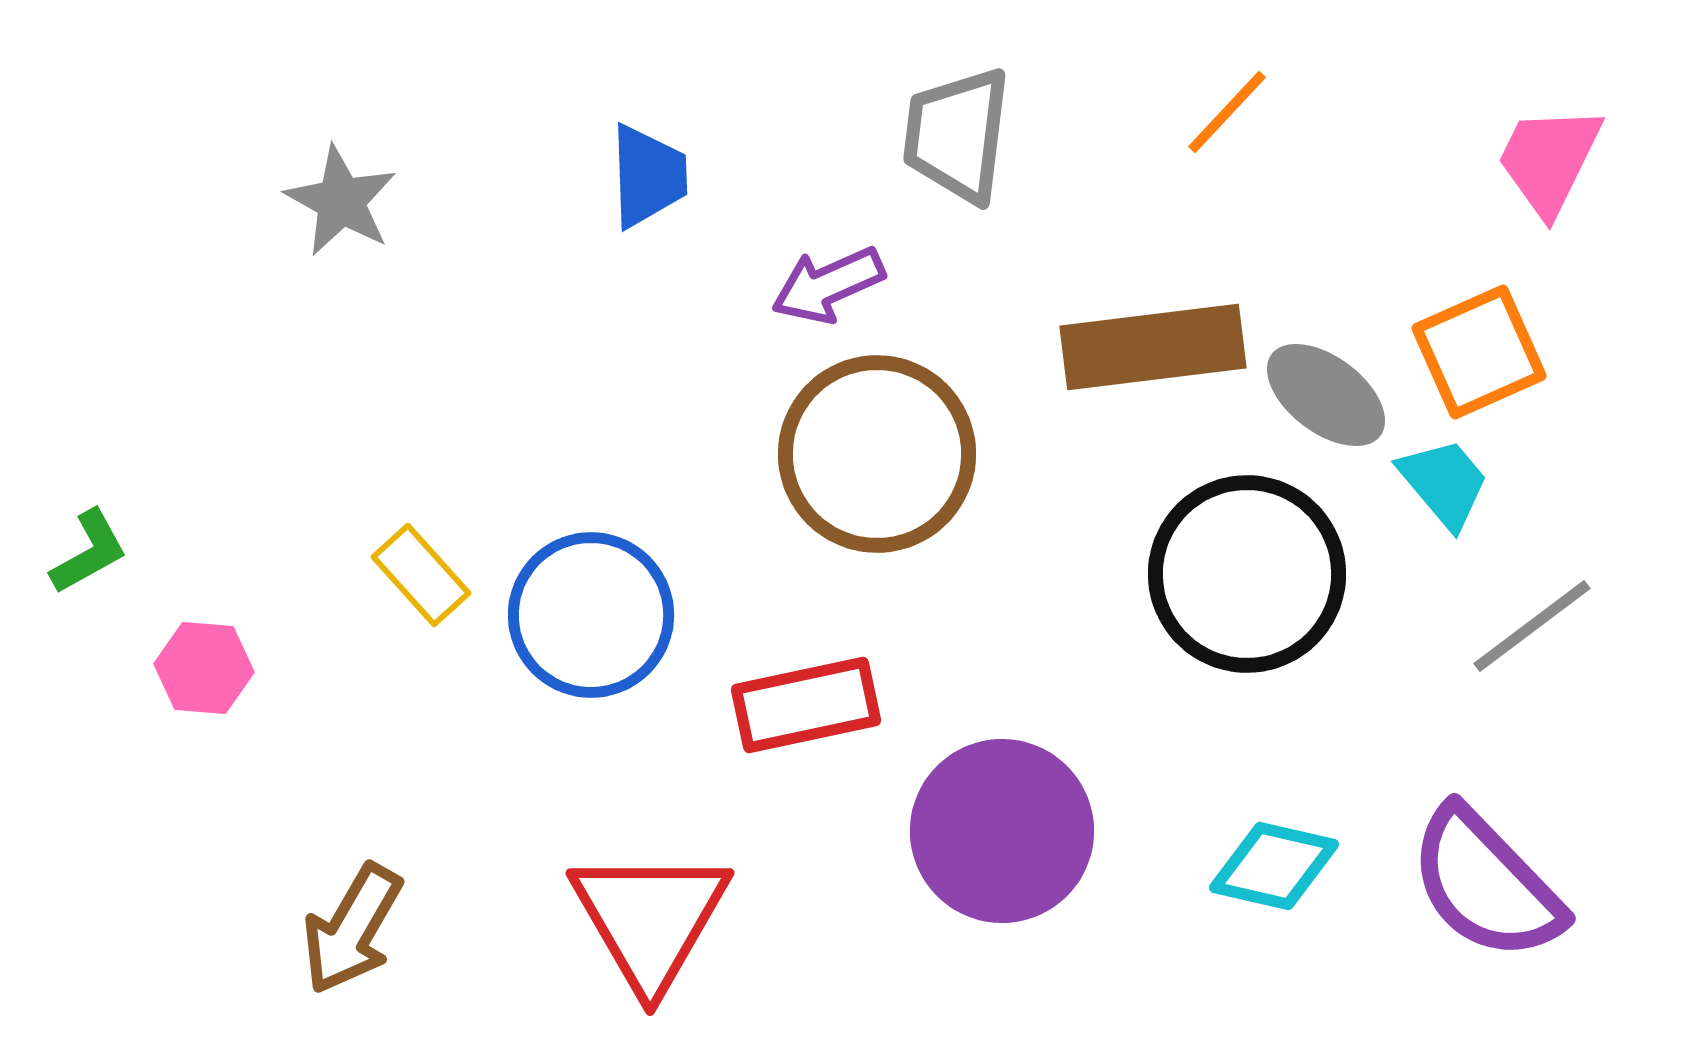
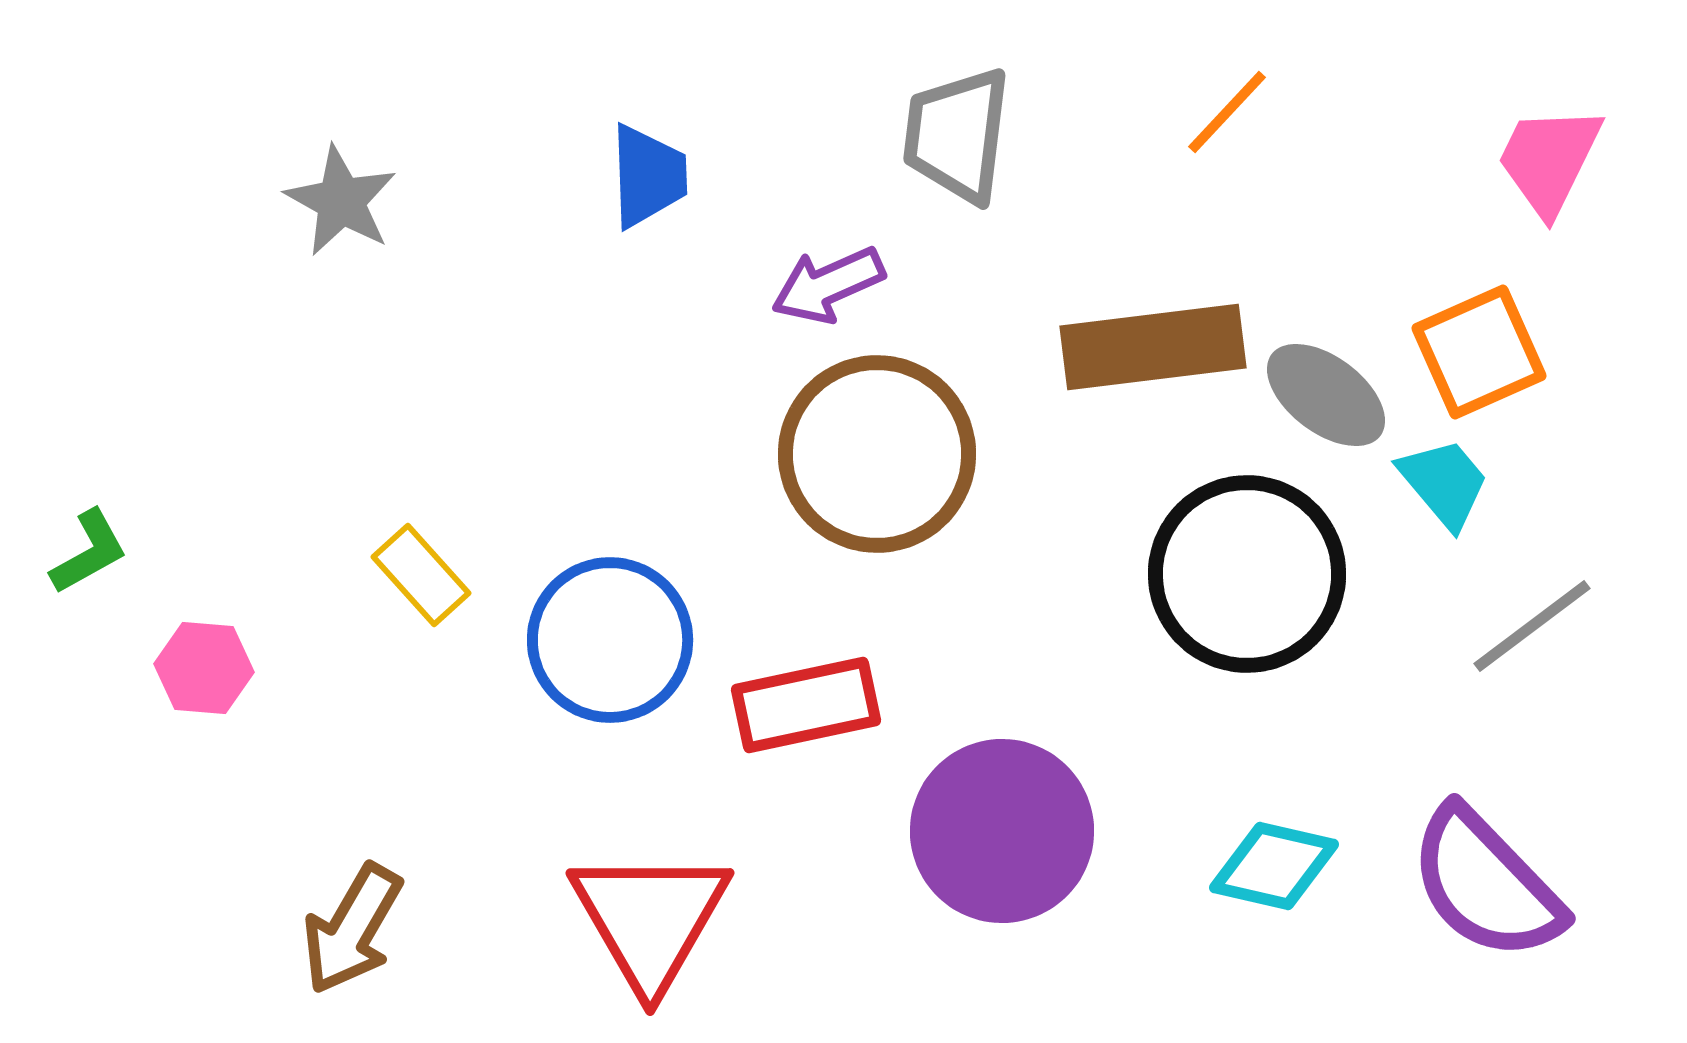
blue circle: moved 19 px right, 25 px down
